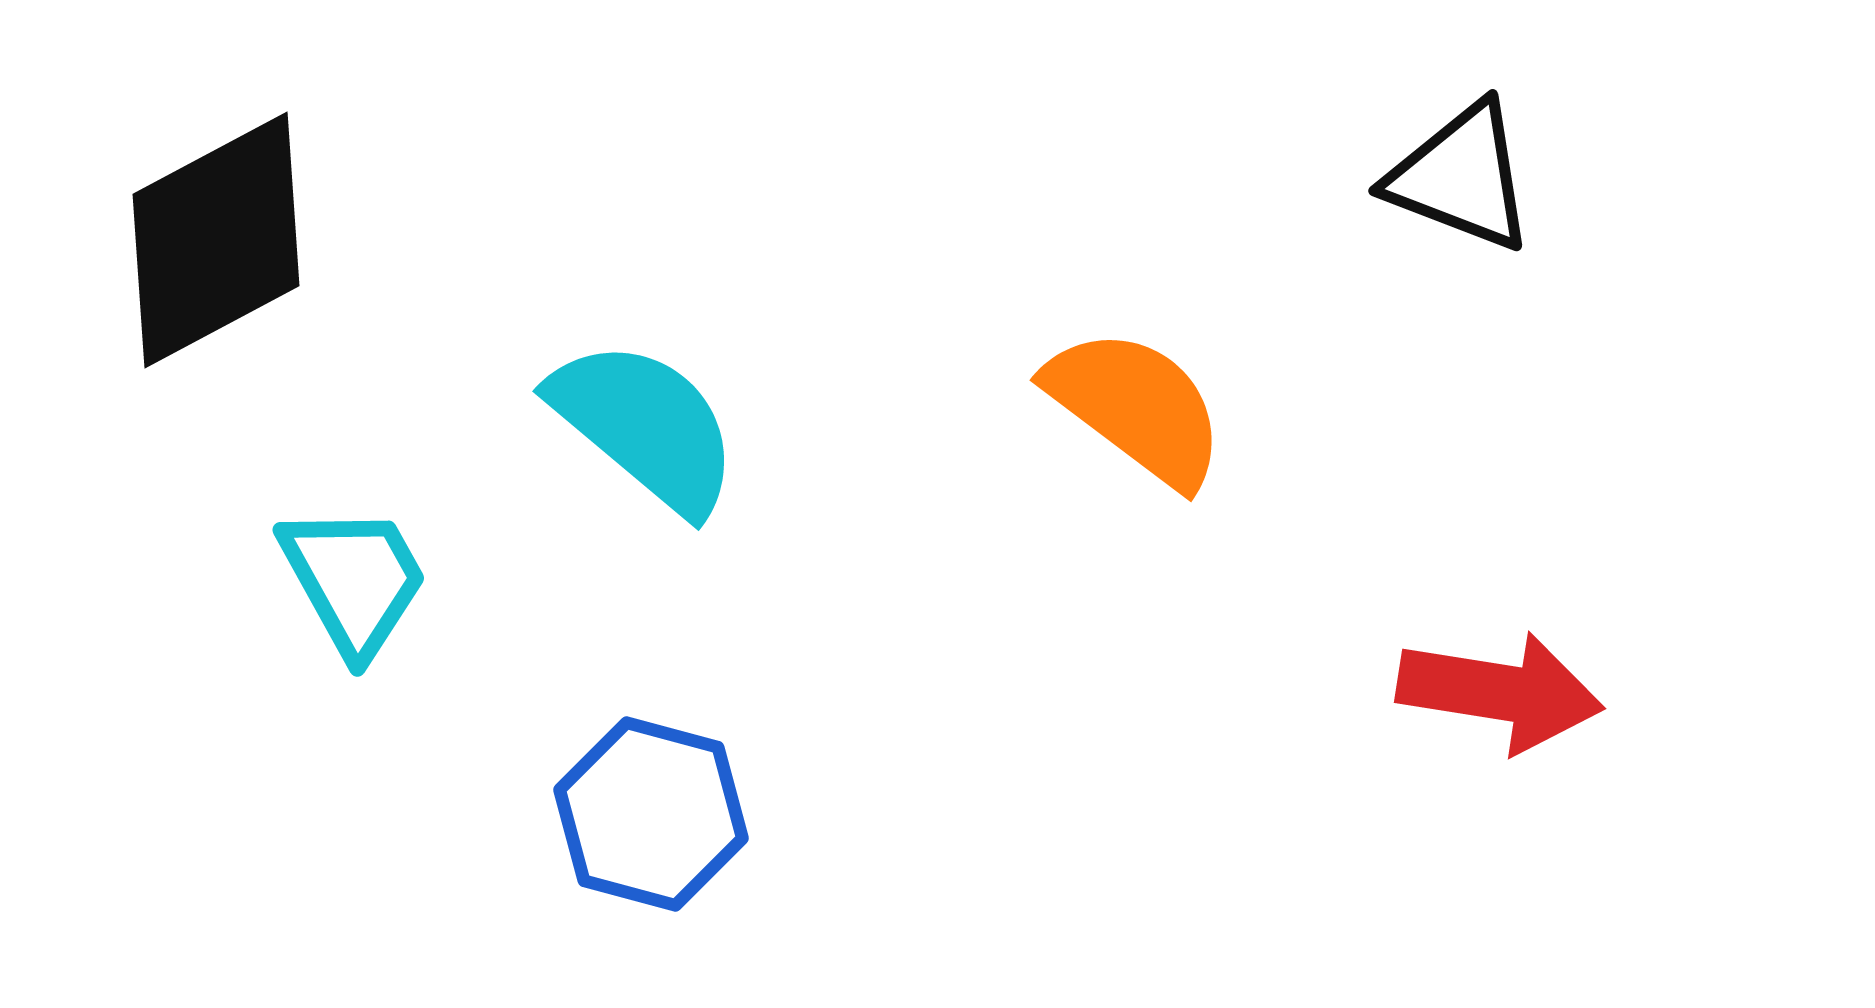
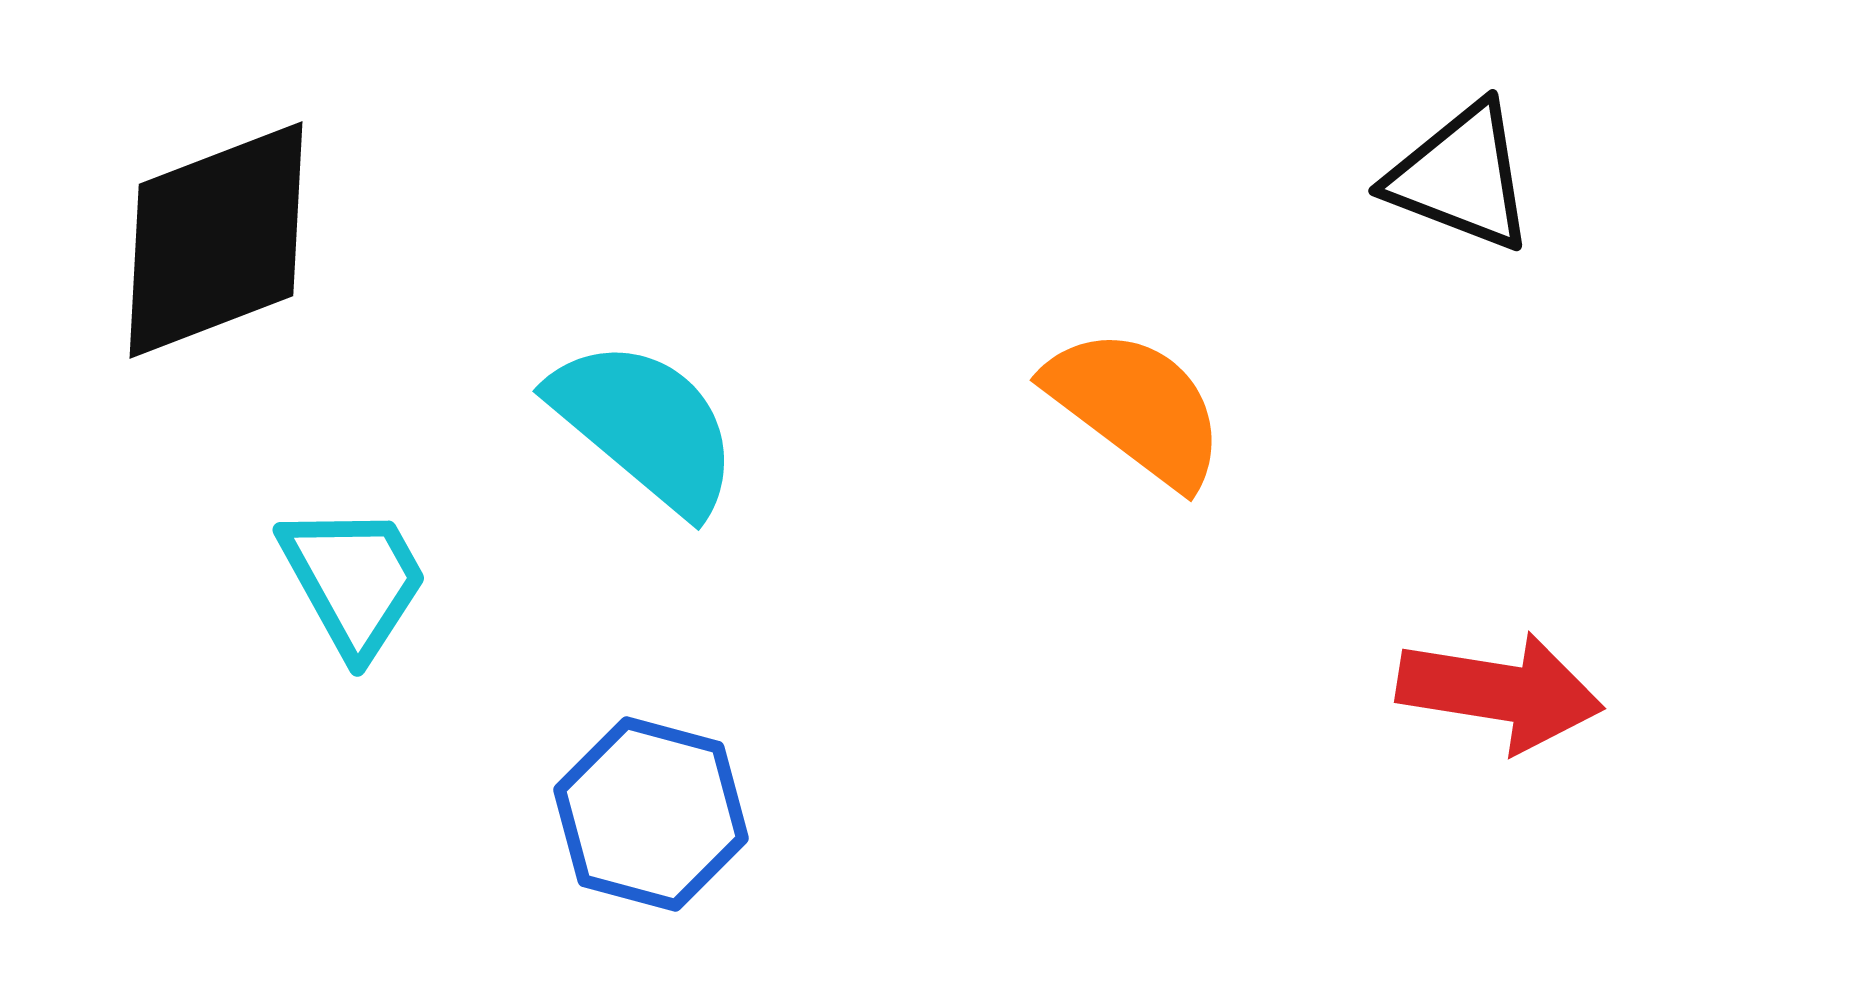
black diamond: rotated 7 degrees clockwise
